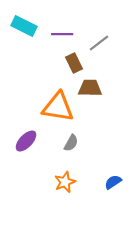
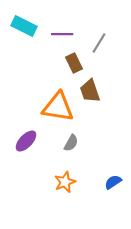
gray line: rotated 20 degrees counterclockwise
brown trapezoid: moved 3 px down; rotated 110 degrees counterclockwise
